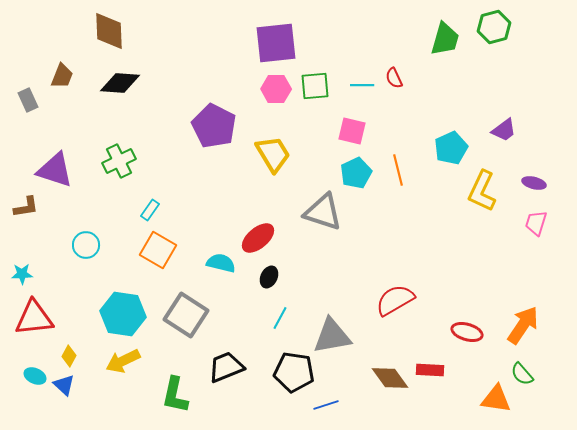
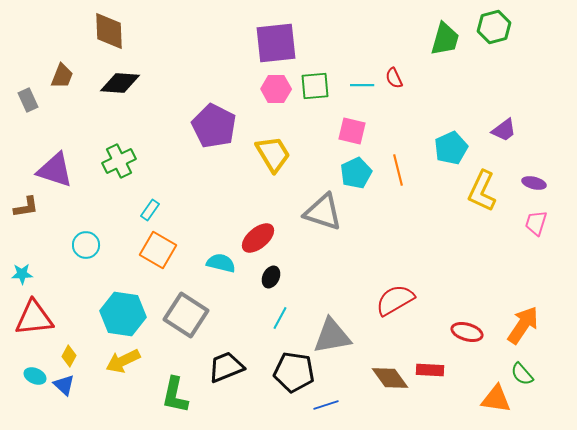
black ellipse at (269, 277): moved 2 px right
